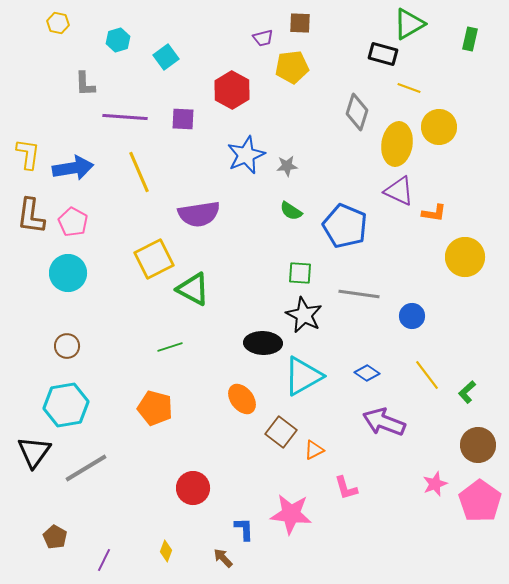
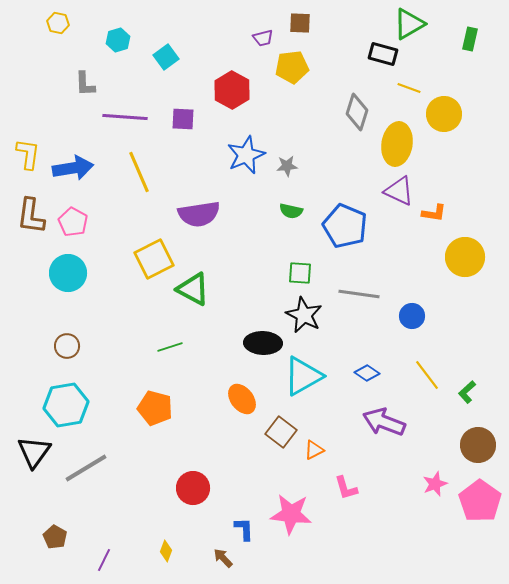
yellow circle at (439, 127): moved 5 px right, 13 px up
green semicircle at (291, 211): rotated 20 degrees counterclockwise
